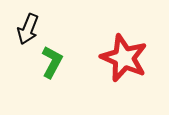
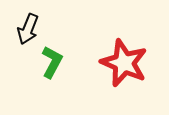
red star: moved 5 px down
